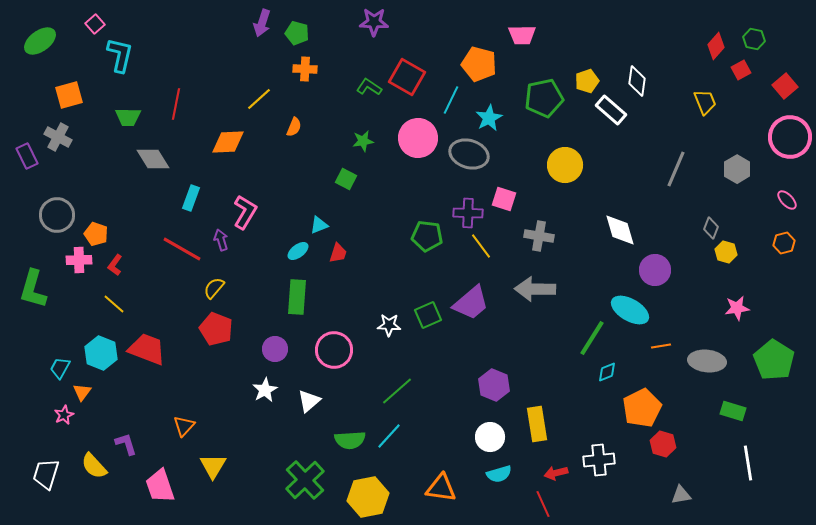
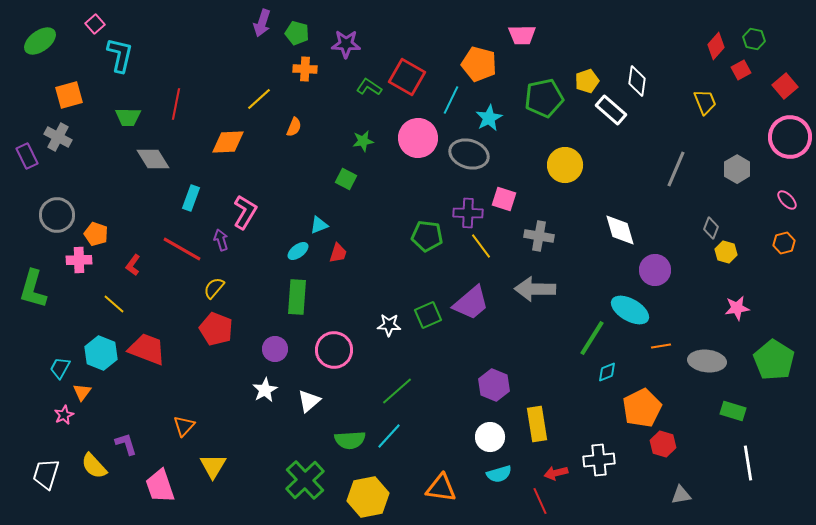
purple star at (374, 22): moved 28 px left, 22 px down
red L-shape at (115, 265): moved 18 px right
red line at (543, 504): moved 3 px left, 3 px up
